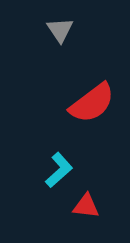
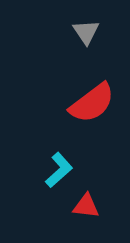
gray triangle: moved 26 px right, 2 px down
